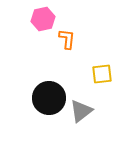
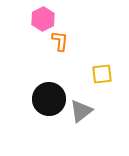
pink hexagon: rotated 15 degrees counterclockwise
orange L-shape: moved 7 px left, 2 px down
black circle: moved 1 px down
